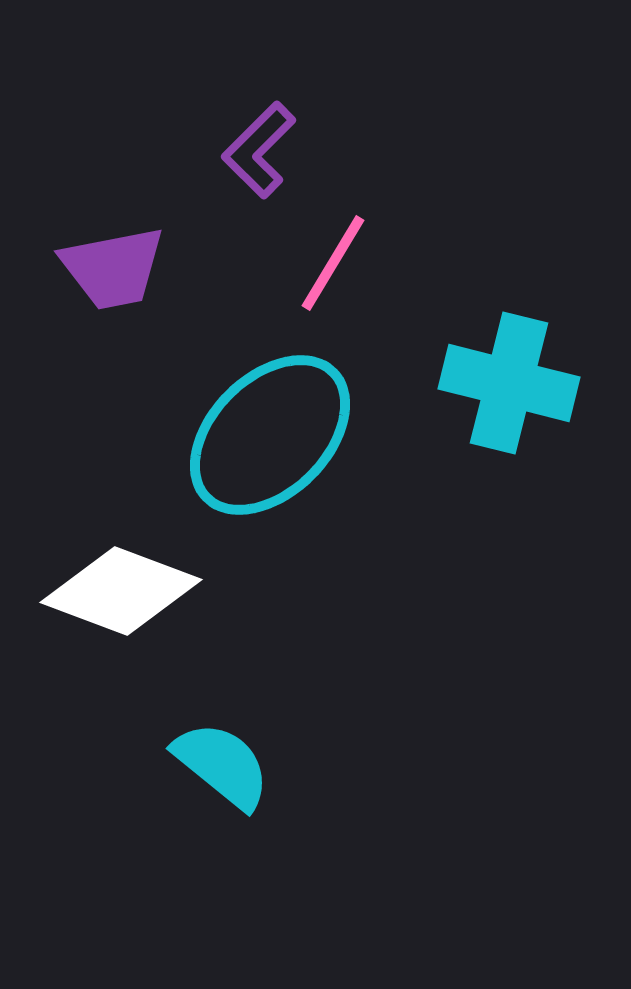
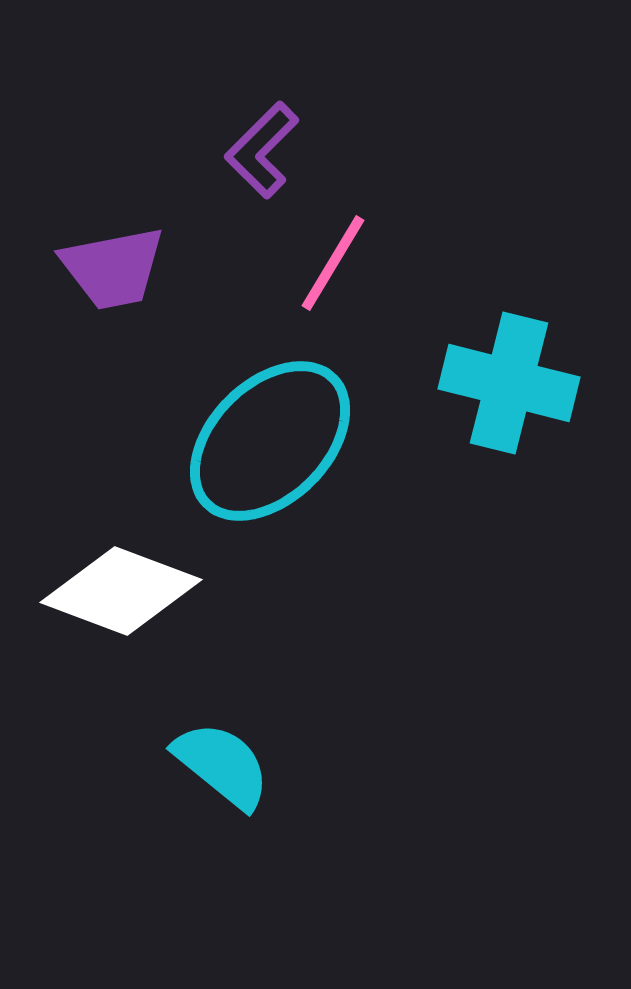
purple L-shape: moved 3 px right
cyan ellipse: moved 6 px down
